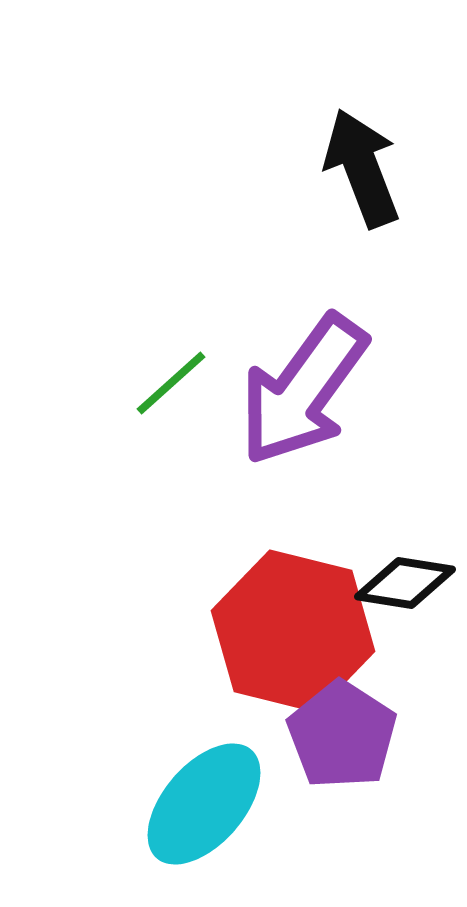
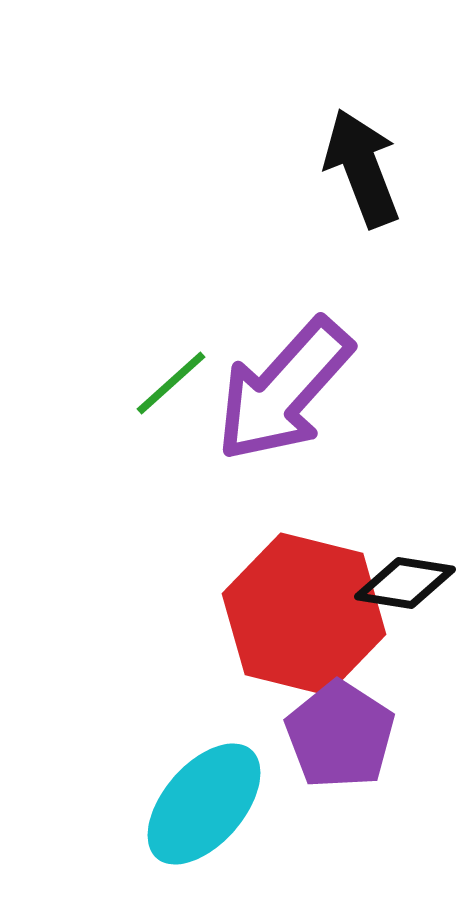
purple arrow: moved 19 px left; rotated 6 degrees clockwise
red hexagon: moved 11 px right, 17 px up
purple pentagon: moved 2 px left
